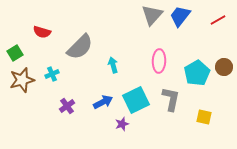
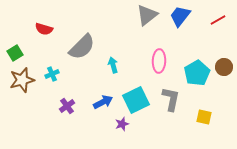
gray triangle: moved 5 px left; rotated 10 degrees clockwise
red semicircle: moved 2 px right, 3 px up
gray semicircle: moved 2 px right
